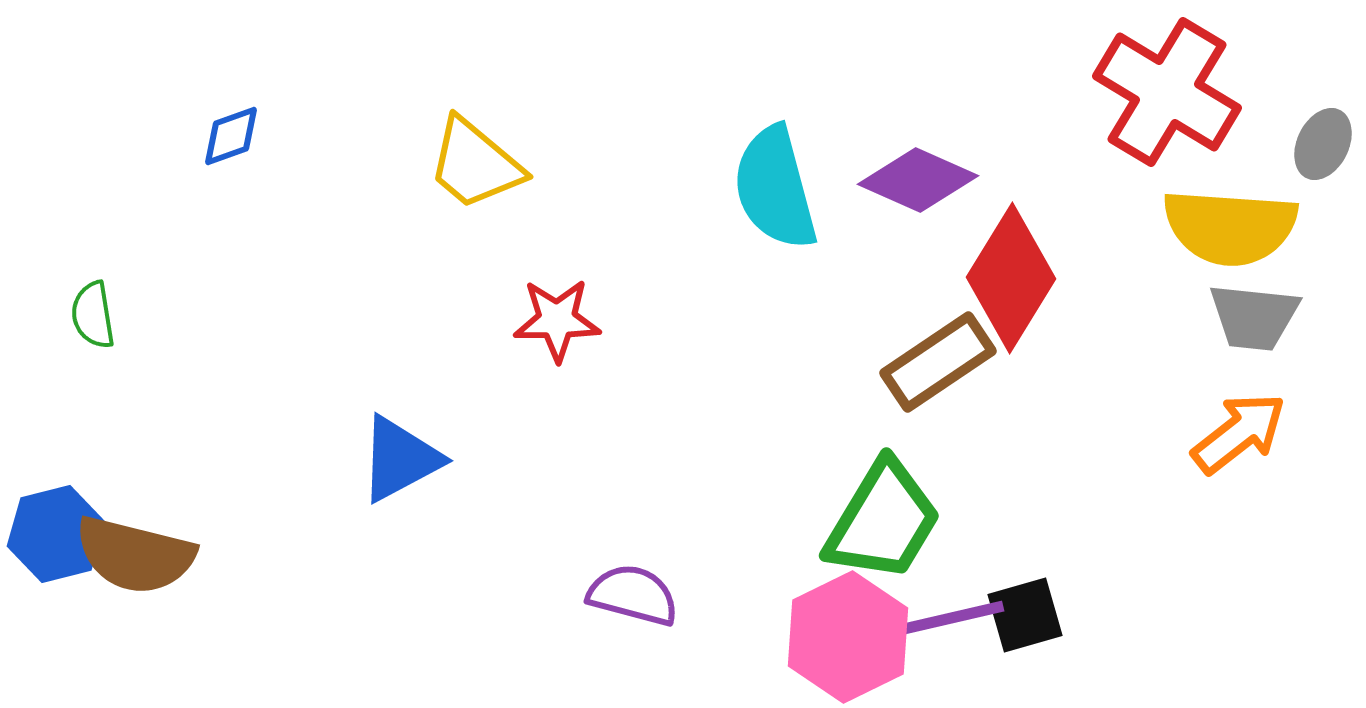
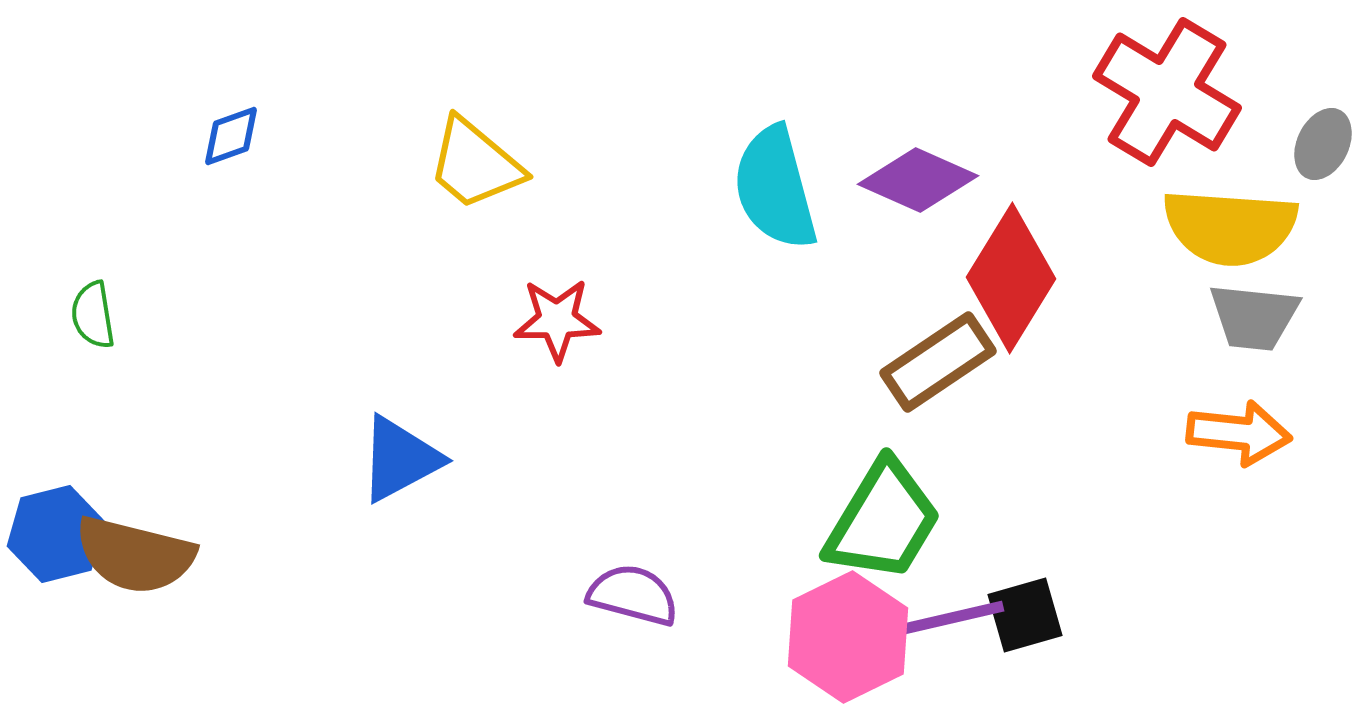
orange arrow: rotated 44 degrees clockwise
